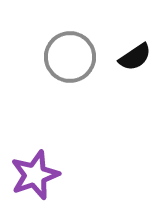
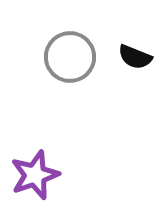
black semicircle: rotated 56 degrees clockwise
